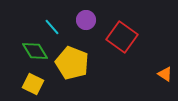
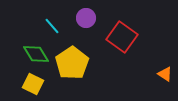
purple circle: moved 2 px up
cyan line: moved 1 px up
green diamond: moved 1 px right, 3 px down
yellow pentagon: rotated 16 degrees clockwise
